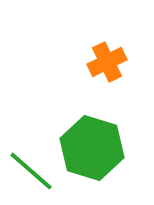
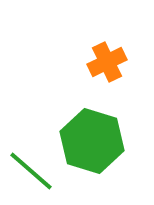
green hexagon: moved 7 px up
